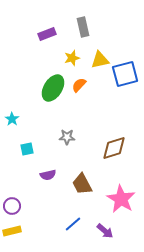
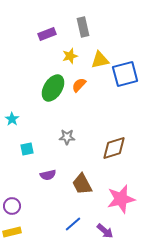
yellow star: moved 2 px left, 2 px up
pink star: rotated 28 degrees clockwise
yellow rectangle: moved 1 px down
